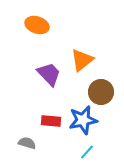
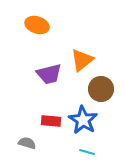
purple trapezoid: rotated 120 degrees clockwise
brown circle: moved 3 px up
blue star: rotated 28 degrees counterclockwise
cyan line: rotated 63 degrees clockwise
